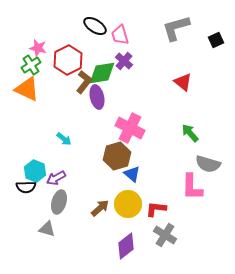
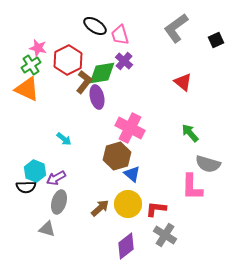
gray L-shape: rotated 20 degrees counterclockwise
